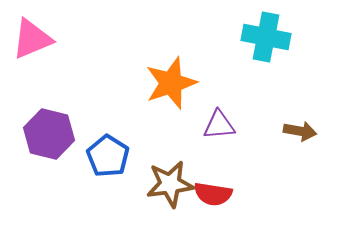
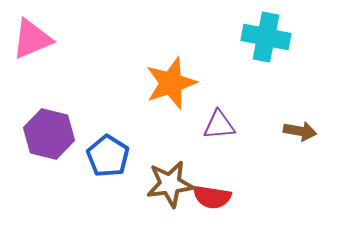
red semicircle: moved 1 px left, 3 px down
